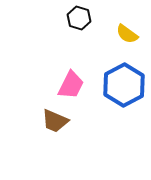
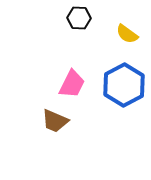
black hexagon: rotated 15 degrees counterclockwise
pink trapezoid: moved 1 px right, 1 px up
